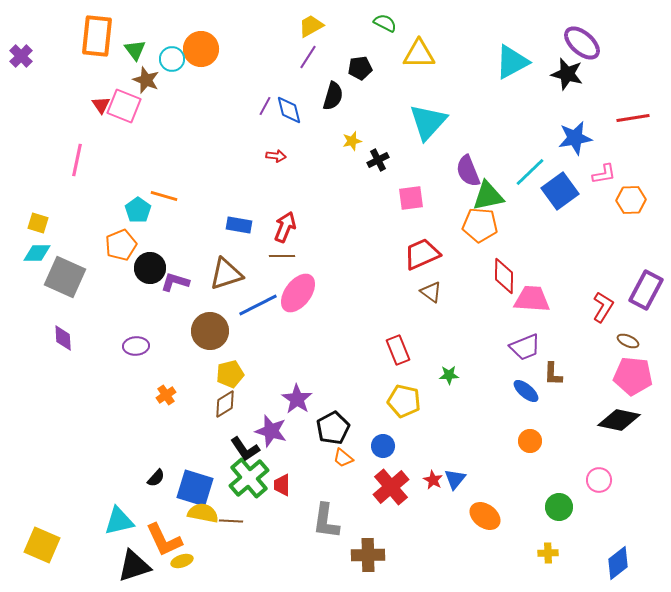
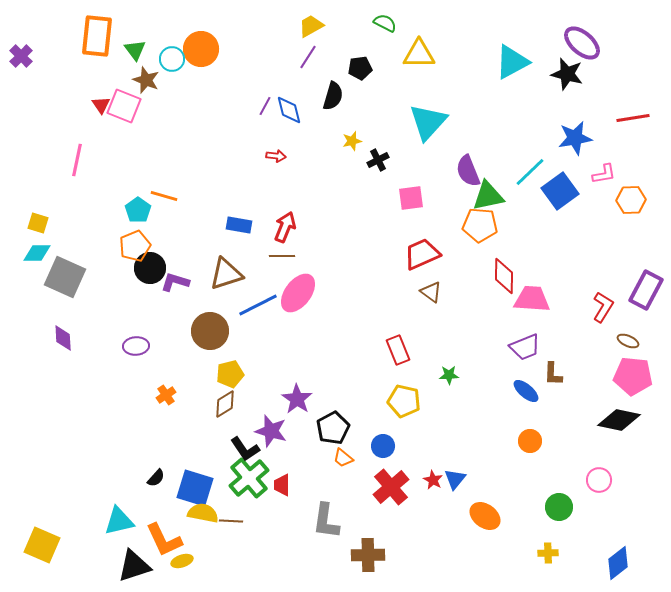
orange pentagon at (121, 245): moved 14 px right, 1 px down
